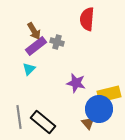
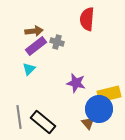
brown arrow: rotated 66 degrees counterclockwise
